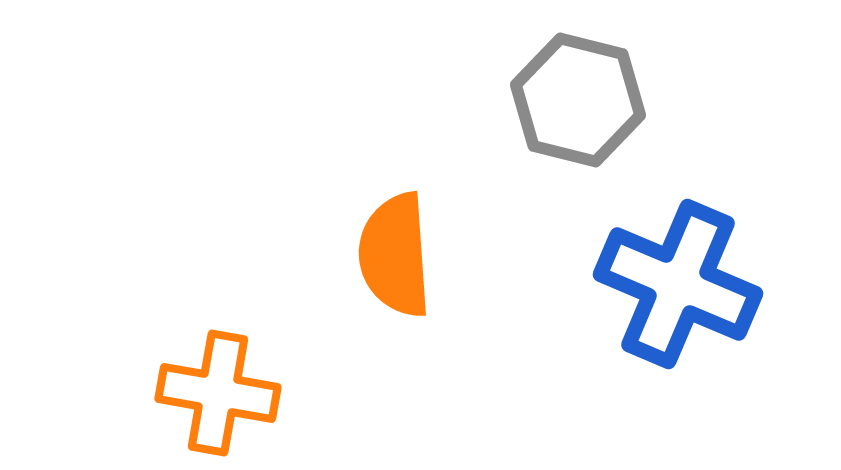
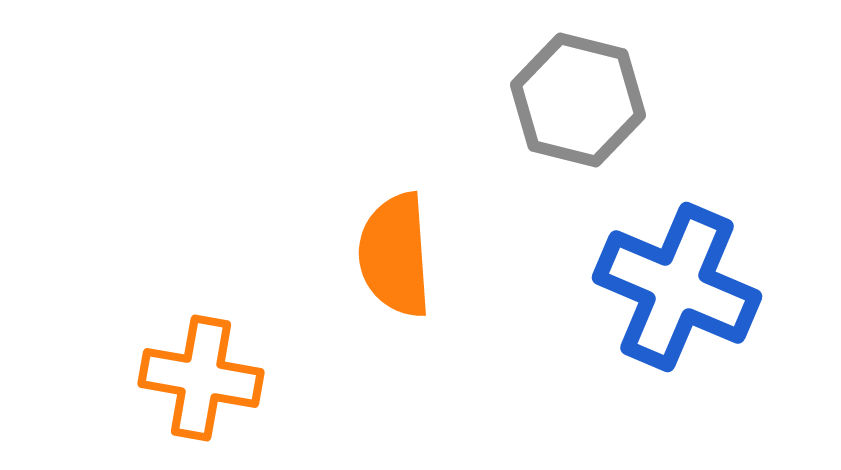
blue cross: moved 1 px left, 3 px down
orange cross: moved 17 px left, 15 px up
